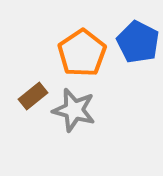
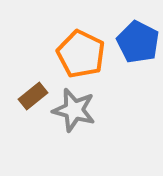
orange pentagon: moved 1 px left, 1 px down; rotated 12 degrees counterclockwise
